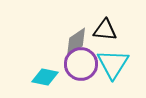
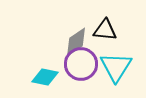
cyan triangle: moved 3 px right, 3 px down
